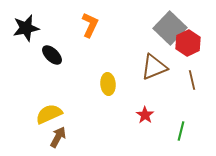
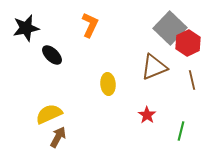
red star: moved 2 px right
